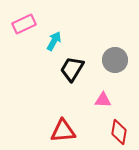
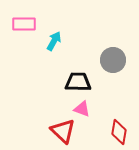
pink rectangle: rotated 25 degrees clockwise
gray circle: moved 2 px left
black trapezoid: moved 6 px right, 13 px down; rotated 60 degrees clockwise
pink triangle: moved 21 px left, 9 px down; rotated 18 degrees clockwise
red triangle: rotated 48 degrees clockwise
